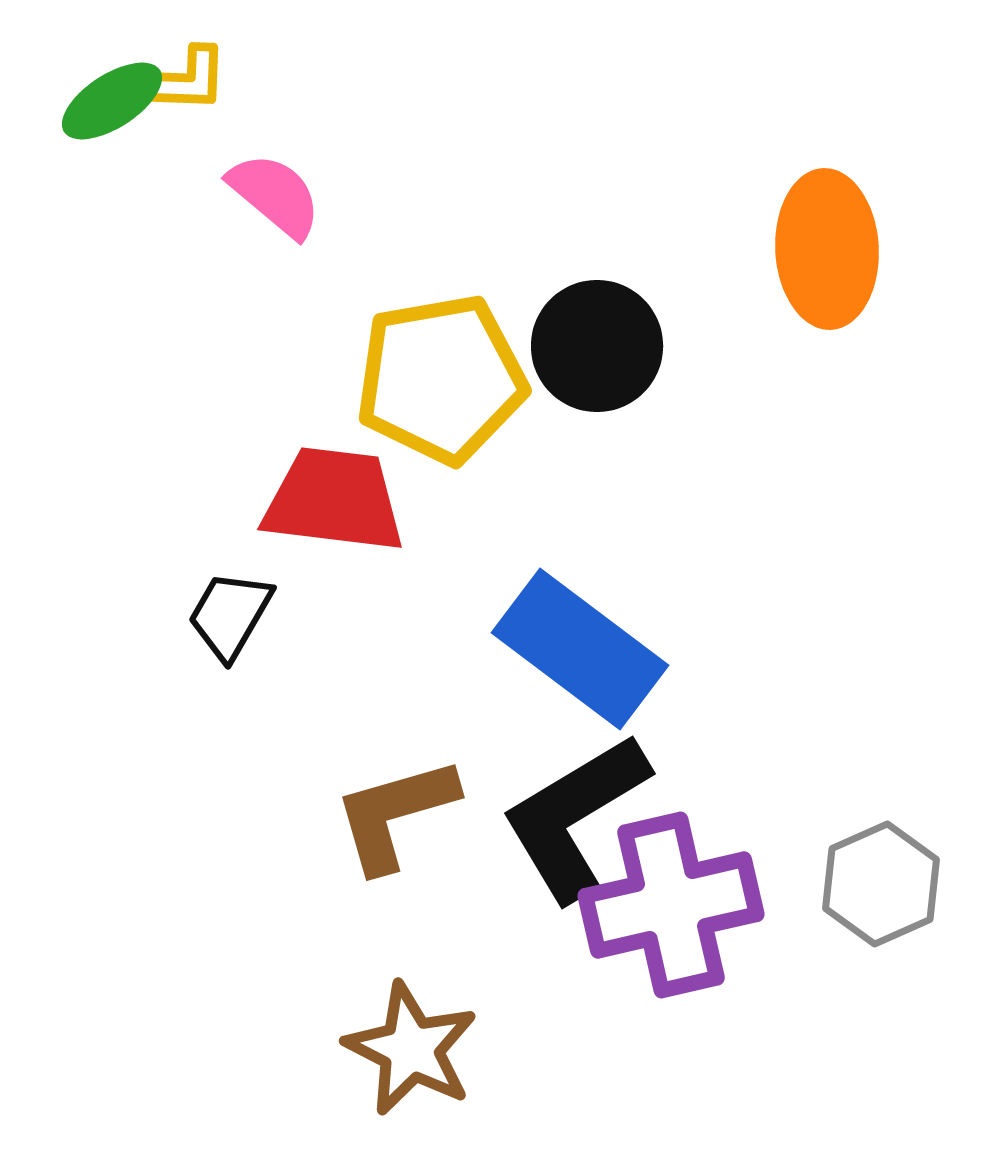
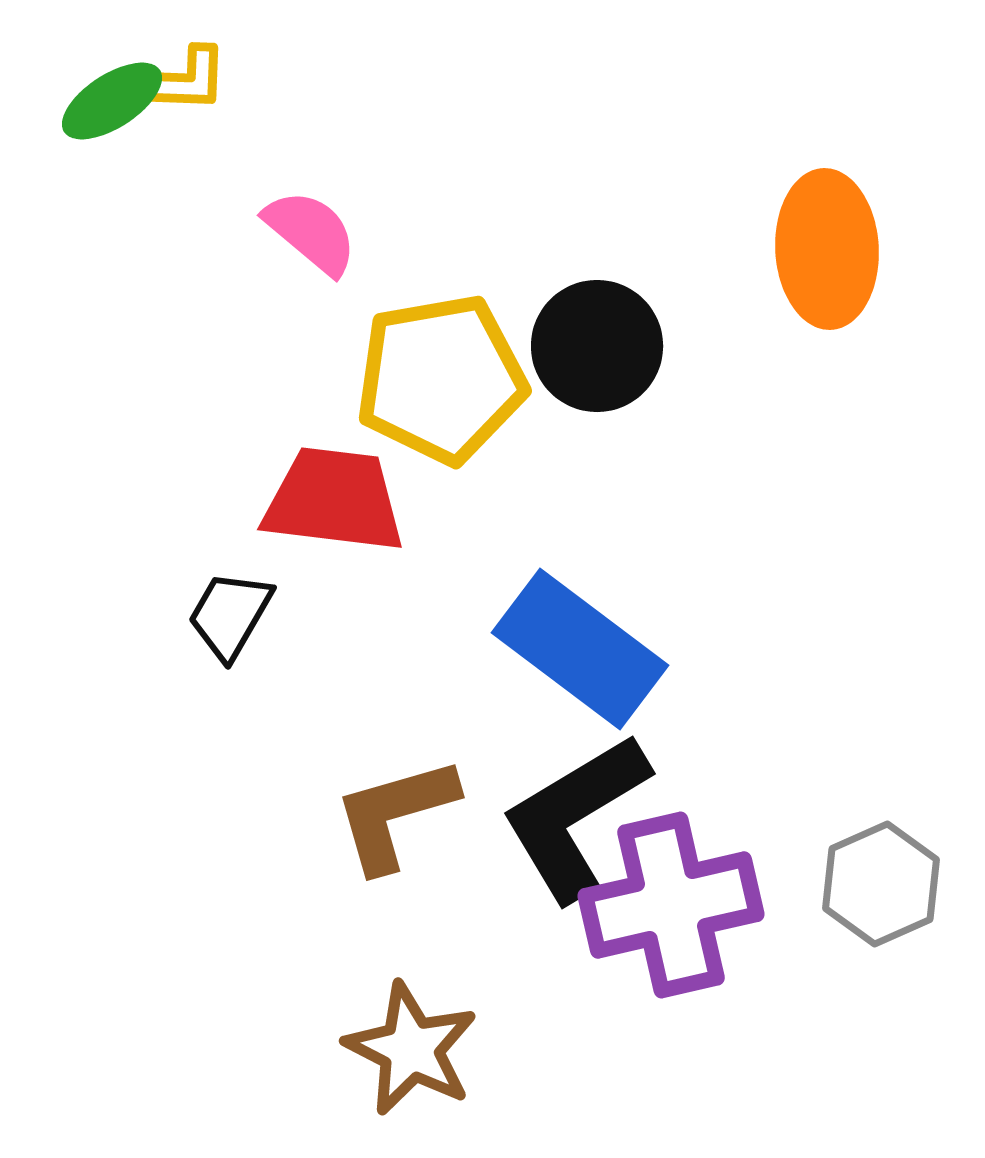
pink semicircle: moved 36 px right, 37 px down
